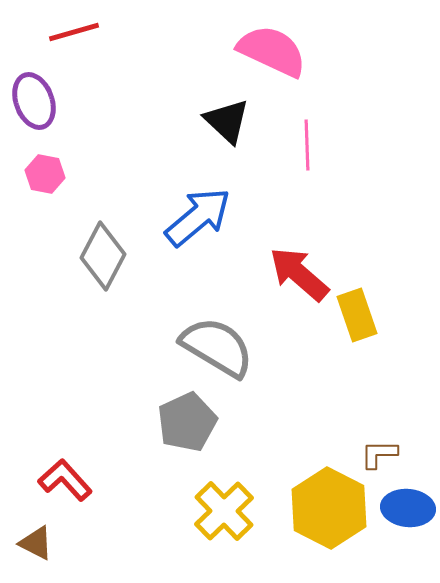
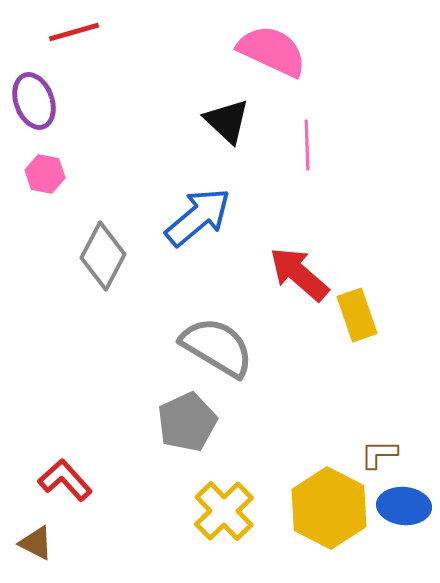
blue ellipse: moved 4 px left, 2 px up
